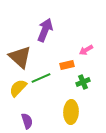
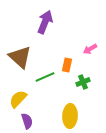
purple arrow: moved 8 px up
pink arrow: moved 4 px right, 1 px up
orange rectangle: rotated 64 degrees counterclockwise
green line: moved 4 px right, 1 px up
yellow semicircle: moved 11 px down
yellow ellipse: moved 1 px left, 4 px down
